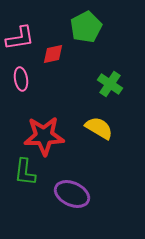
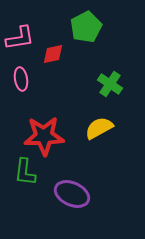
yellow semicircle: rotated 60 degrees counterclockwise
